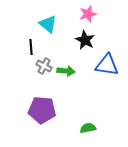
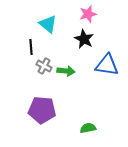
black star: moved 1 px left, 1 px up
